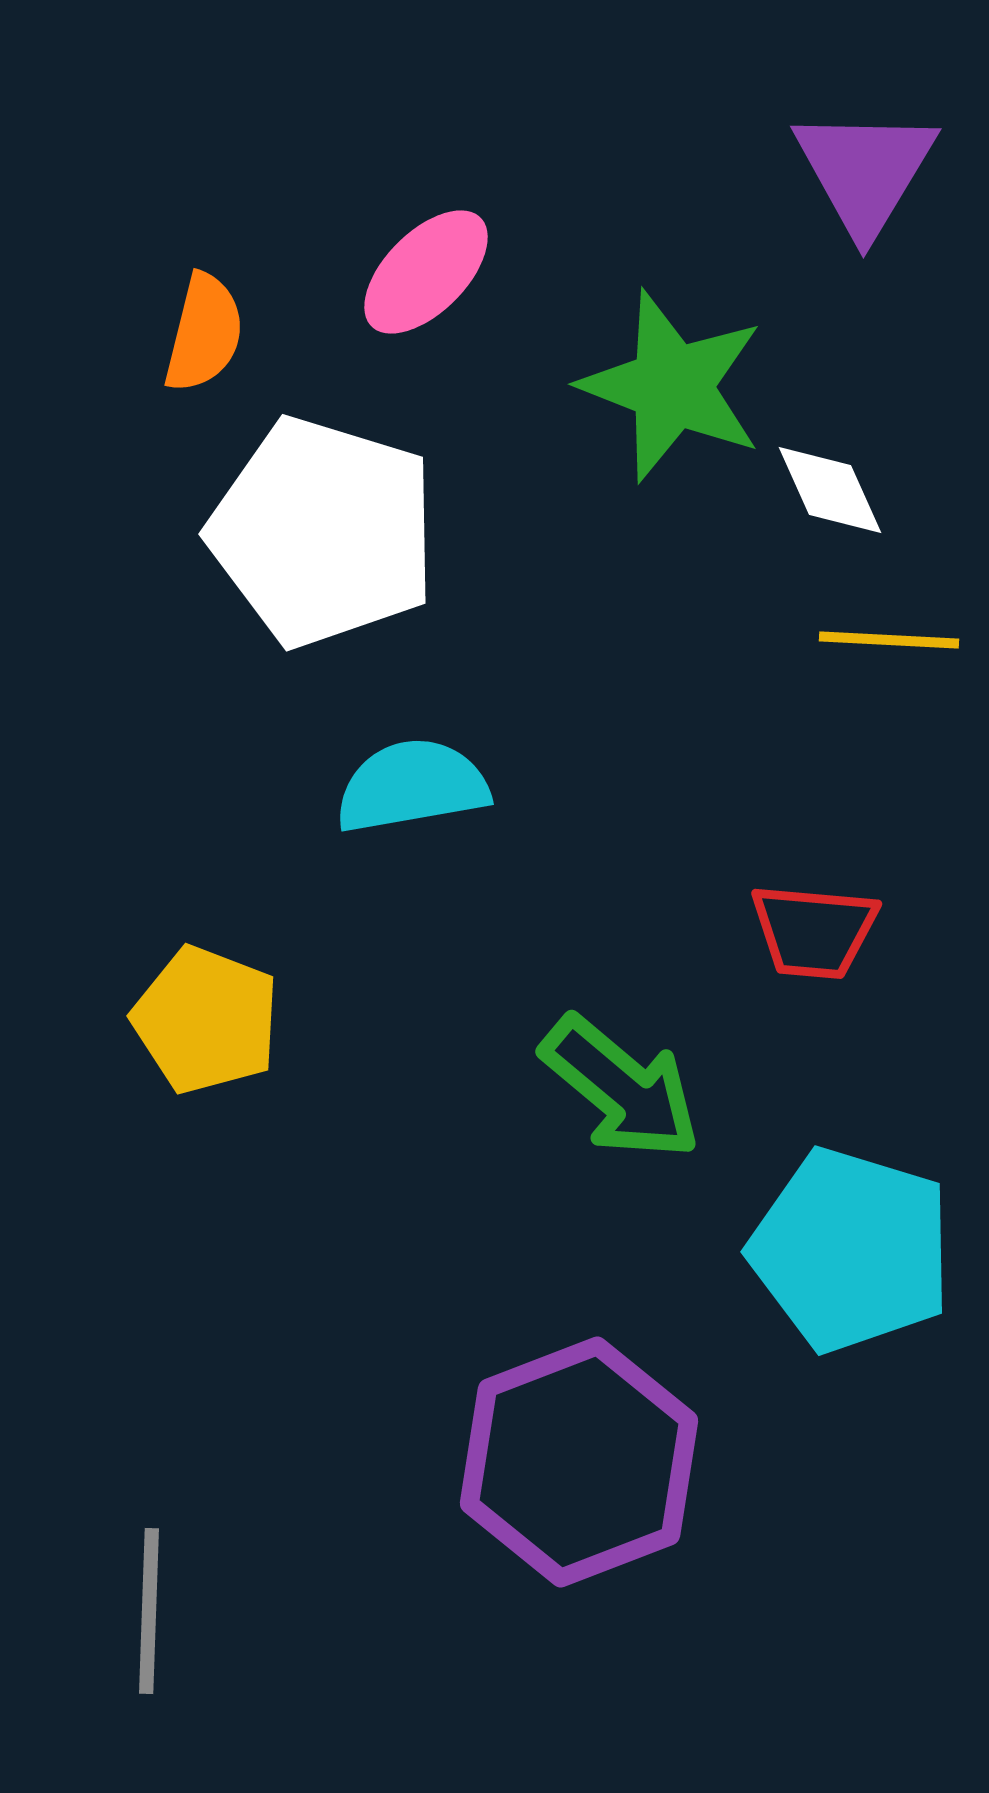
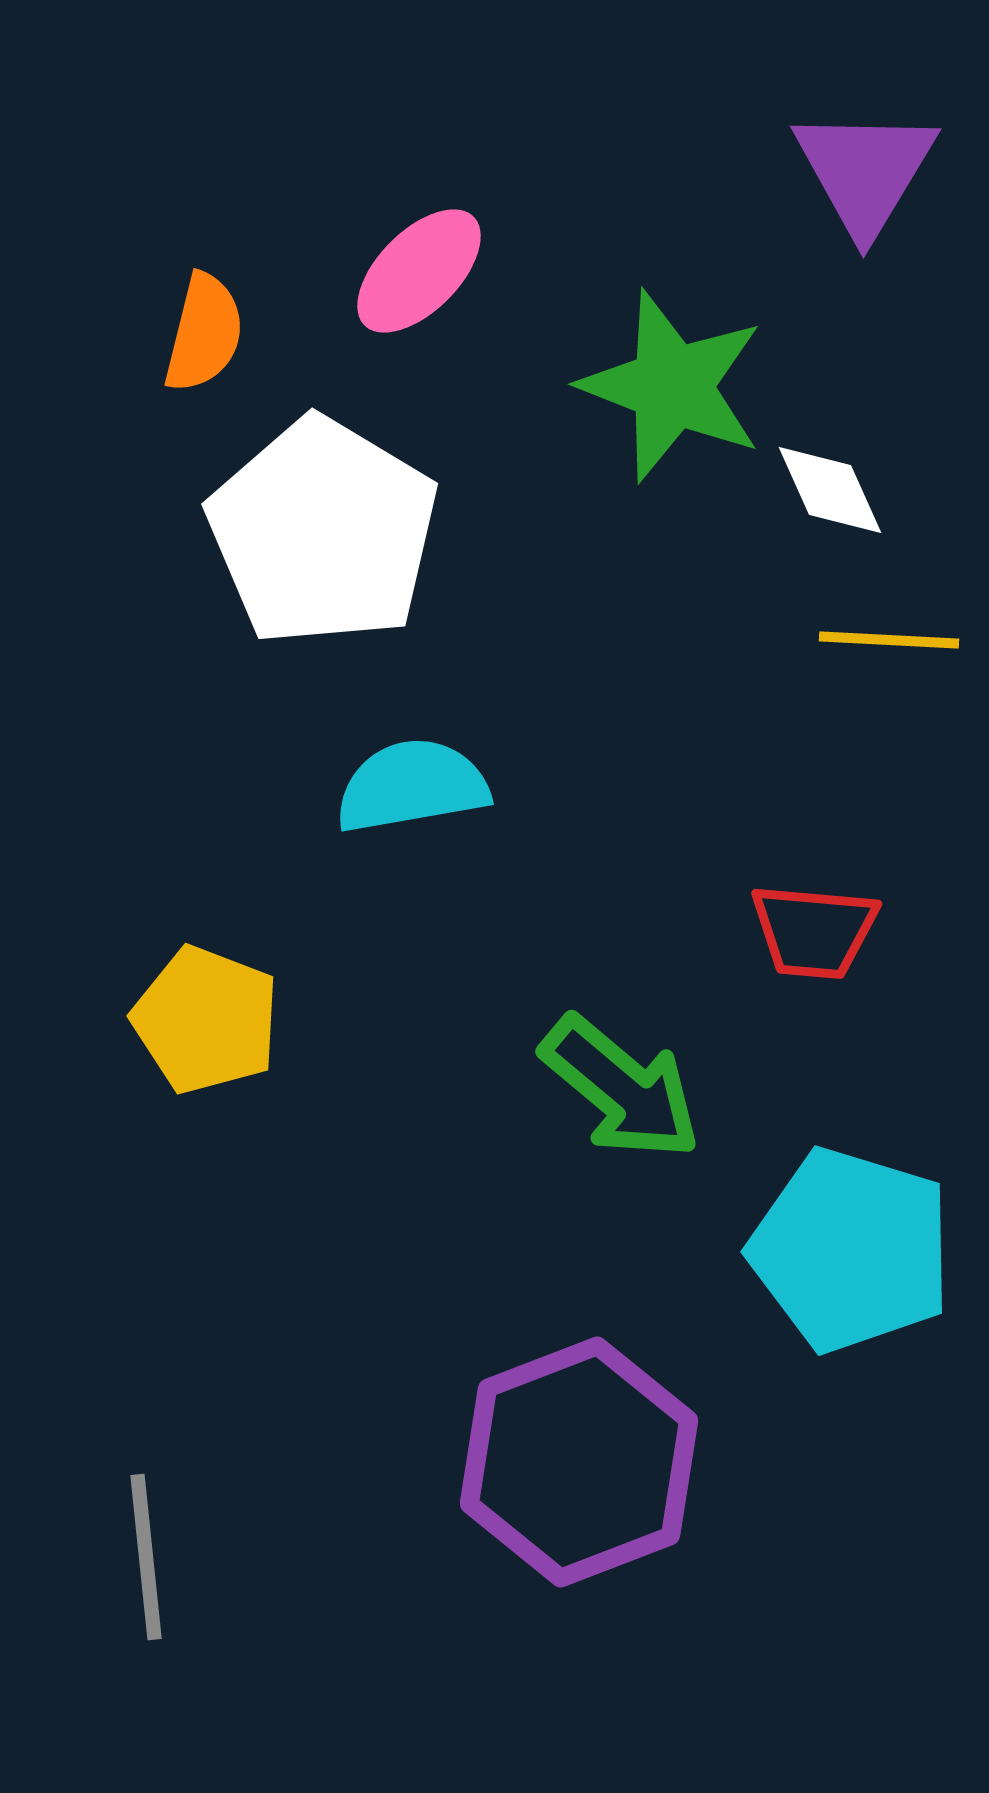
pink ellipse: moved 7 px left, 1 px up
white pentagon: rotated 14 degrees clockwise
gray line: moved 3 px left, 54 px up; rotated 8 degrees counterclockwise
